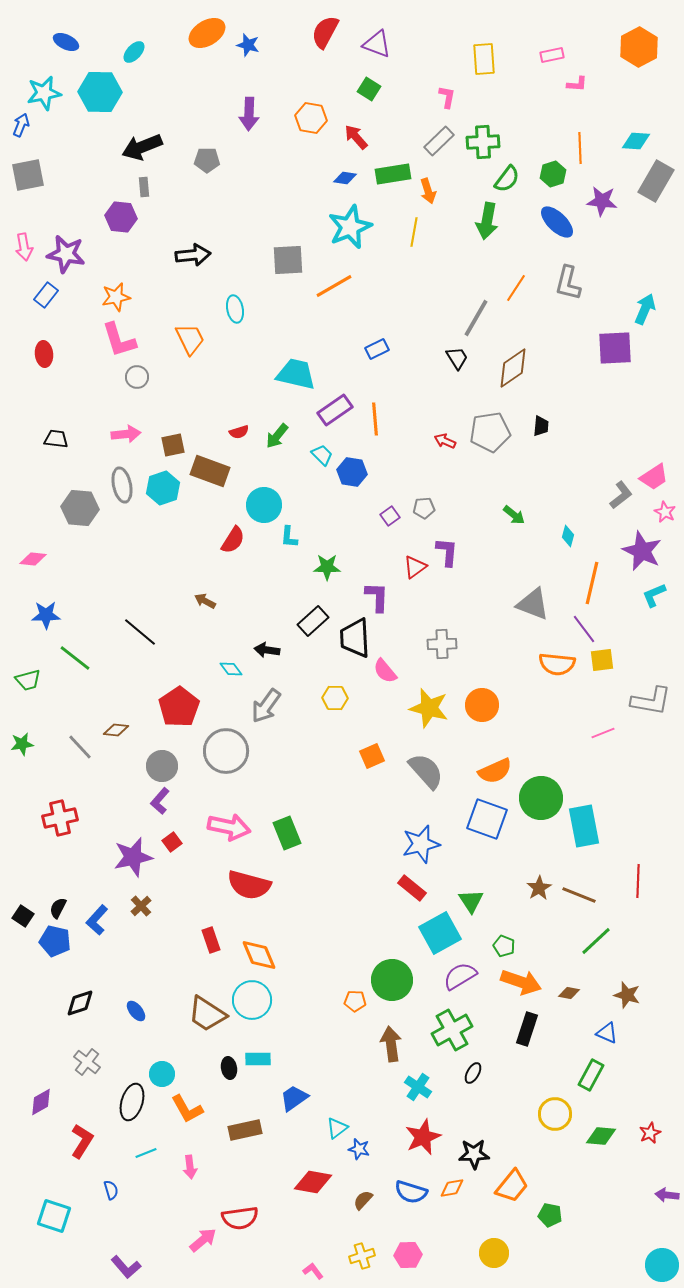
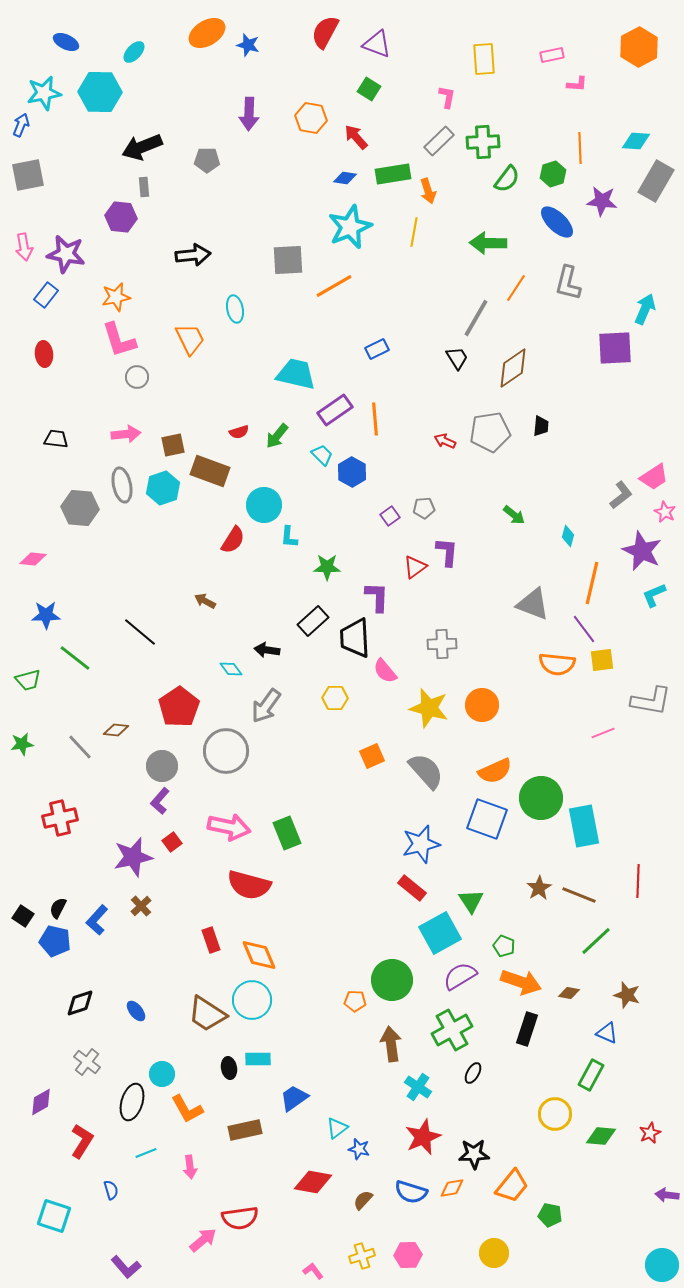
green arrow at (487, 221): moved 1 px right, 22 px down; rotated 81 degrees clockwise
blue hexagon at (352, 472): rotated 20 degrees clockwise
